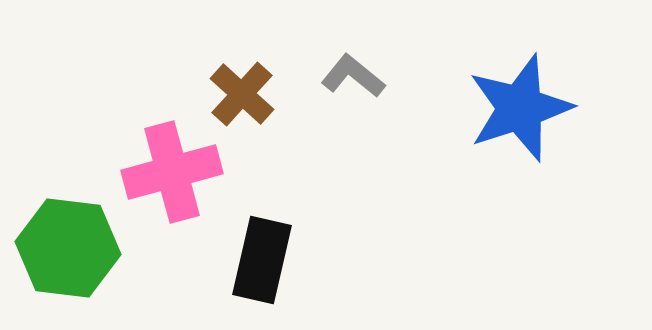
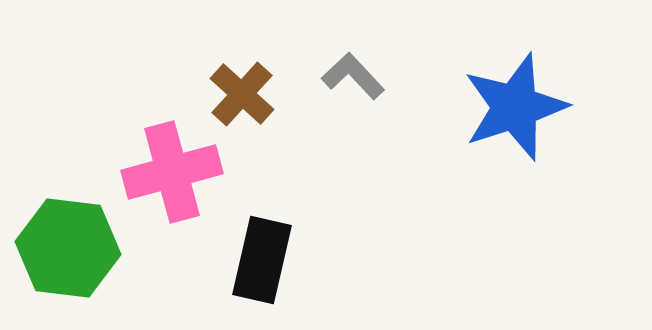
gray L-shape: rotated 8 degrees clockwise
blue star: moved 5 px left, 1 px up
